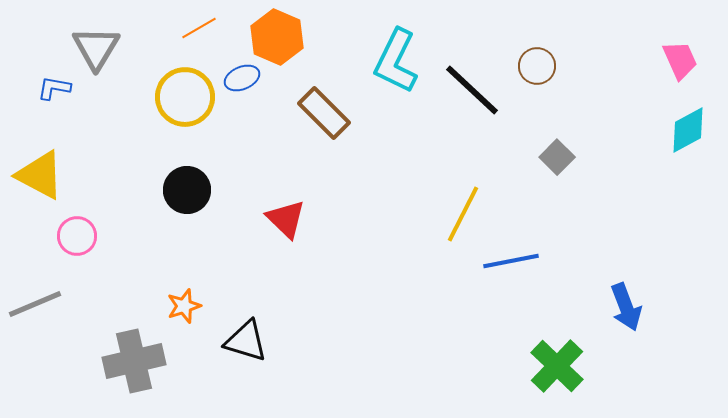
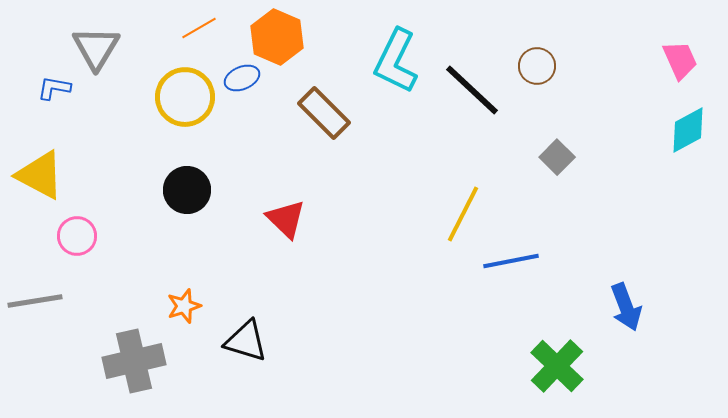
gray line: moved 3 px up; rotated 14 degrees clockwise
